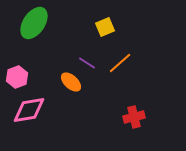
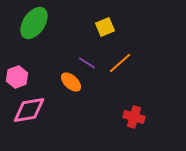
red cross: rotated 30 degrees clockwise
